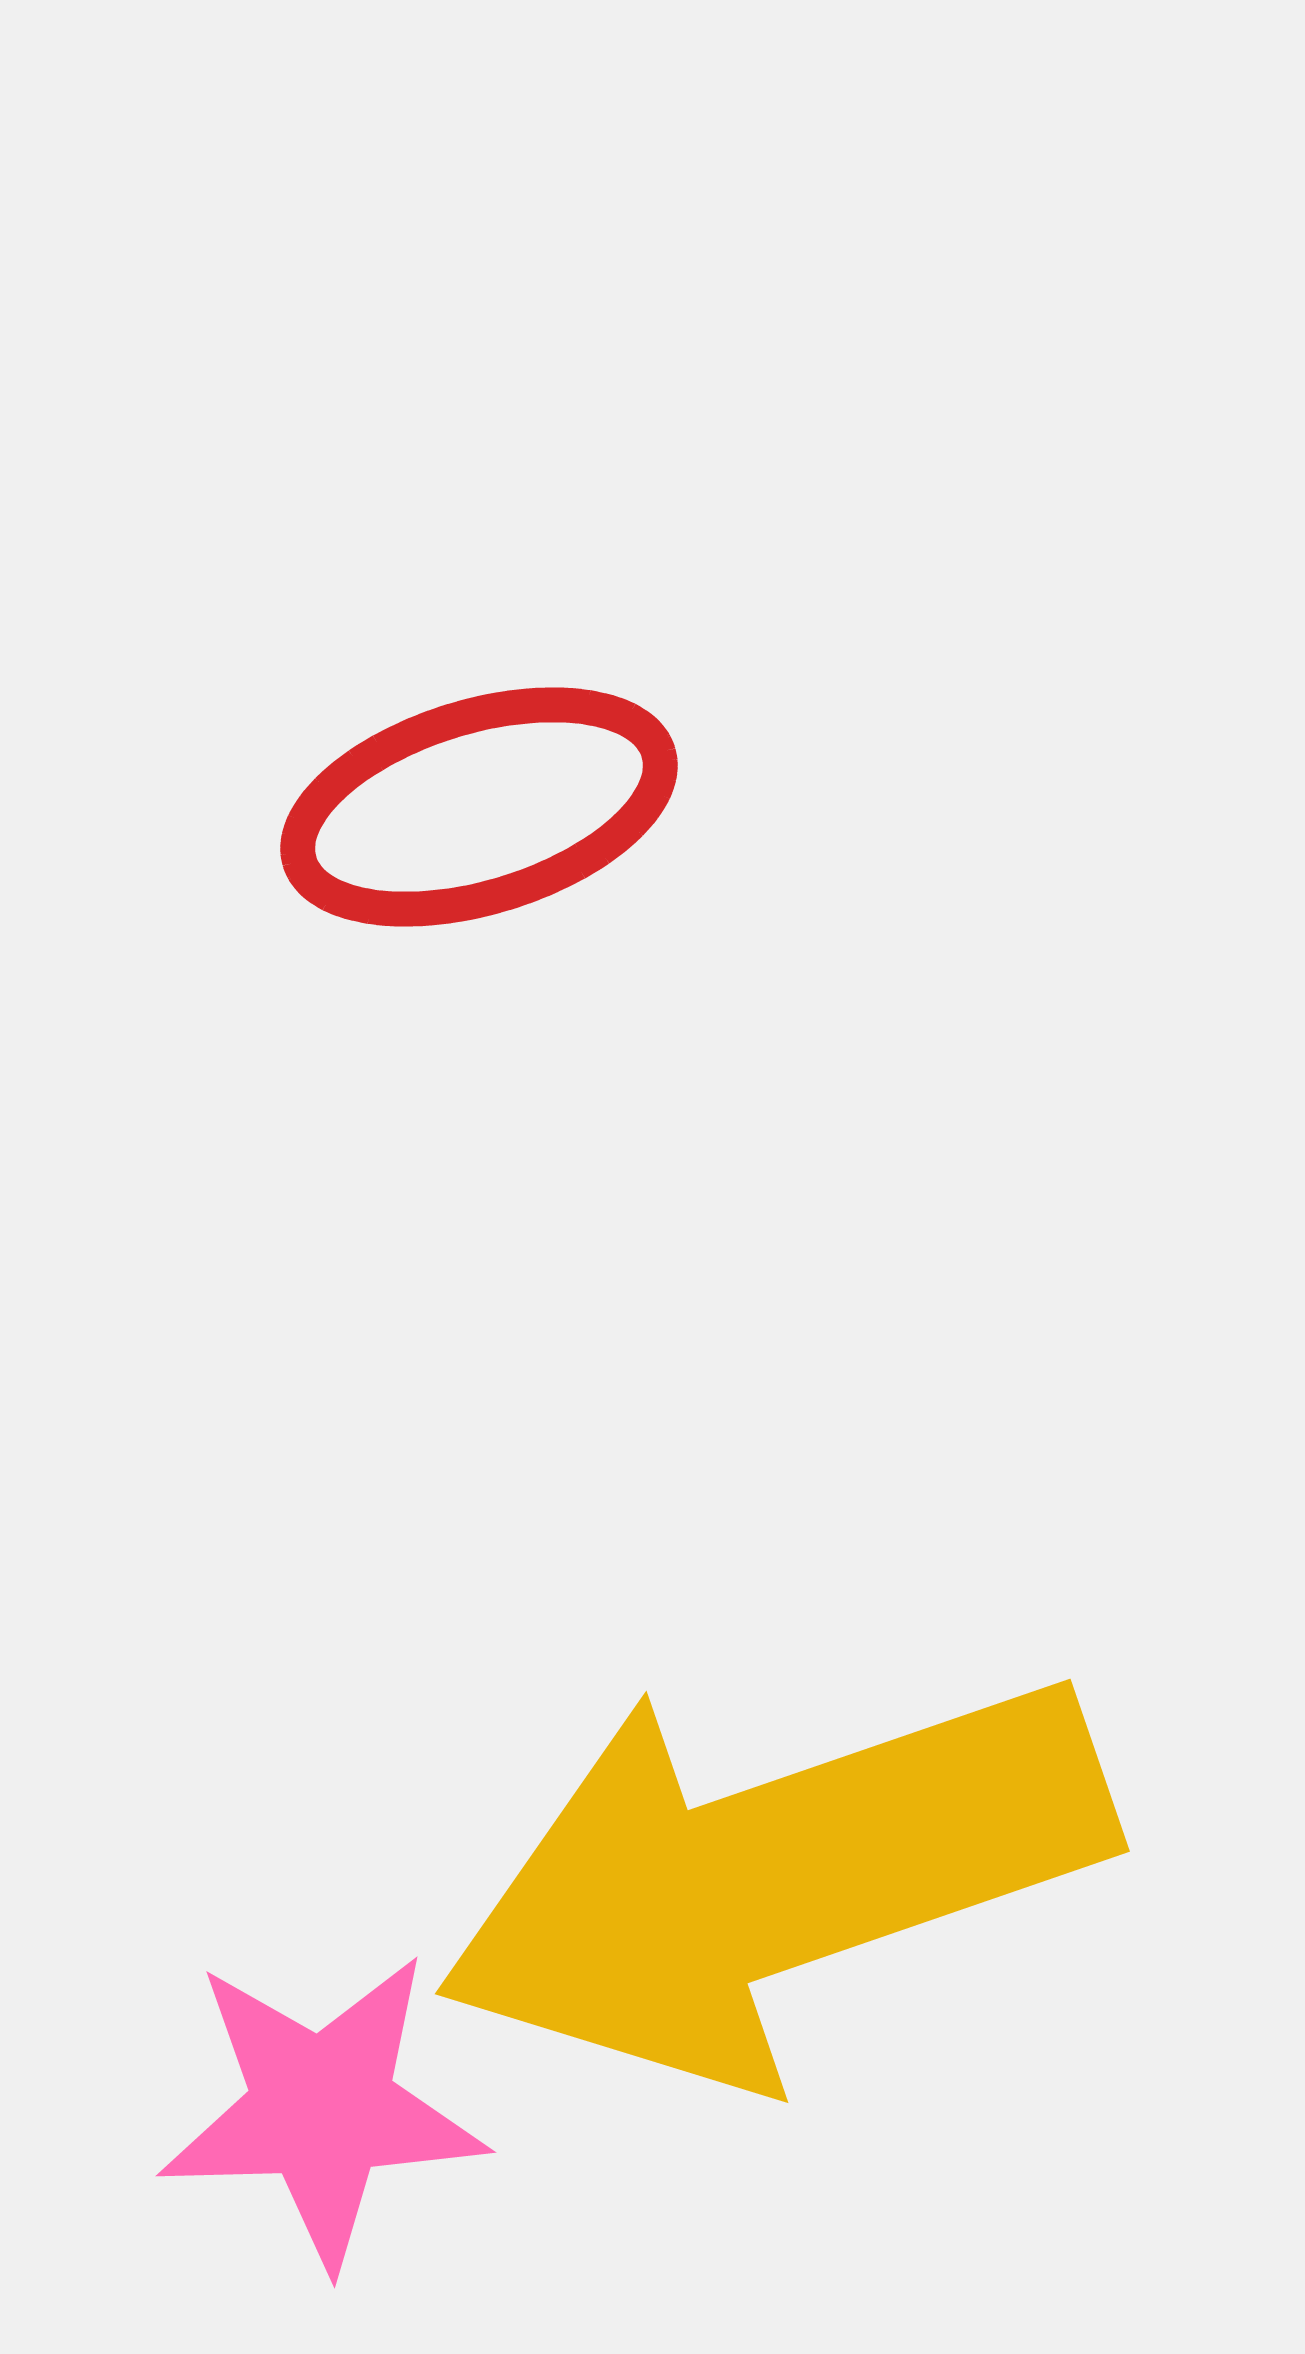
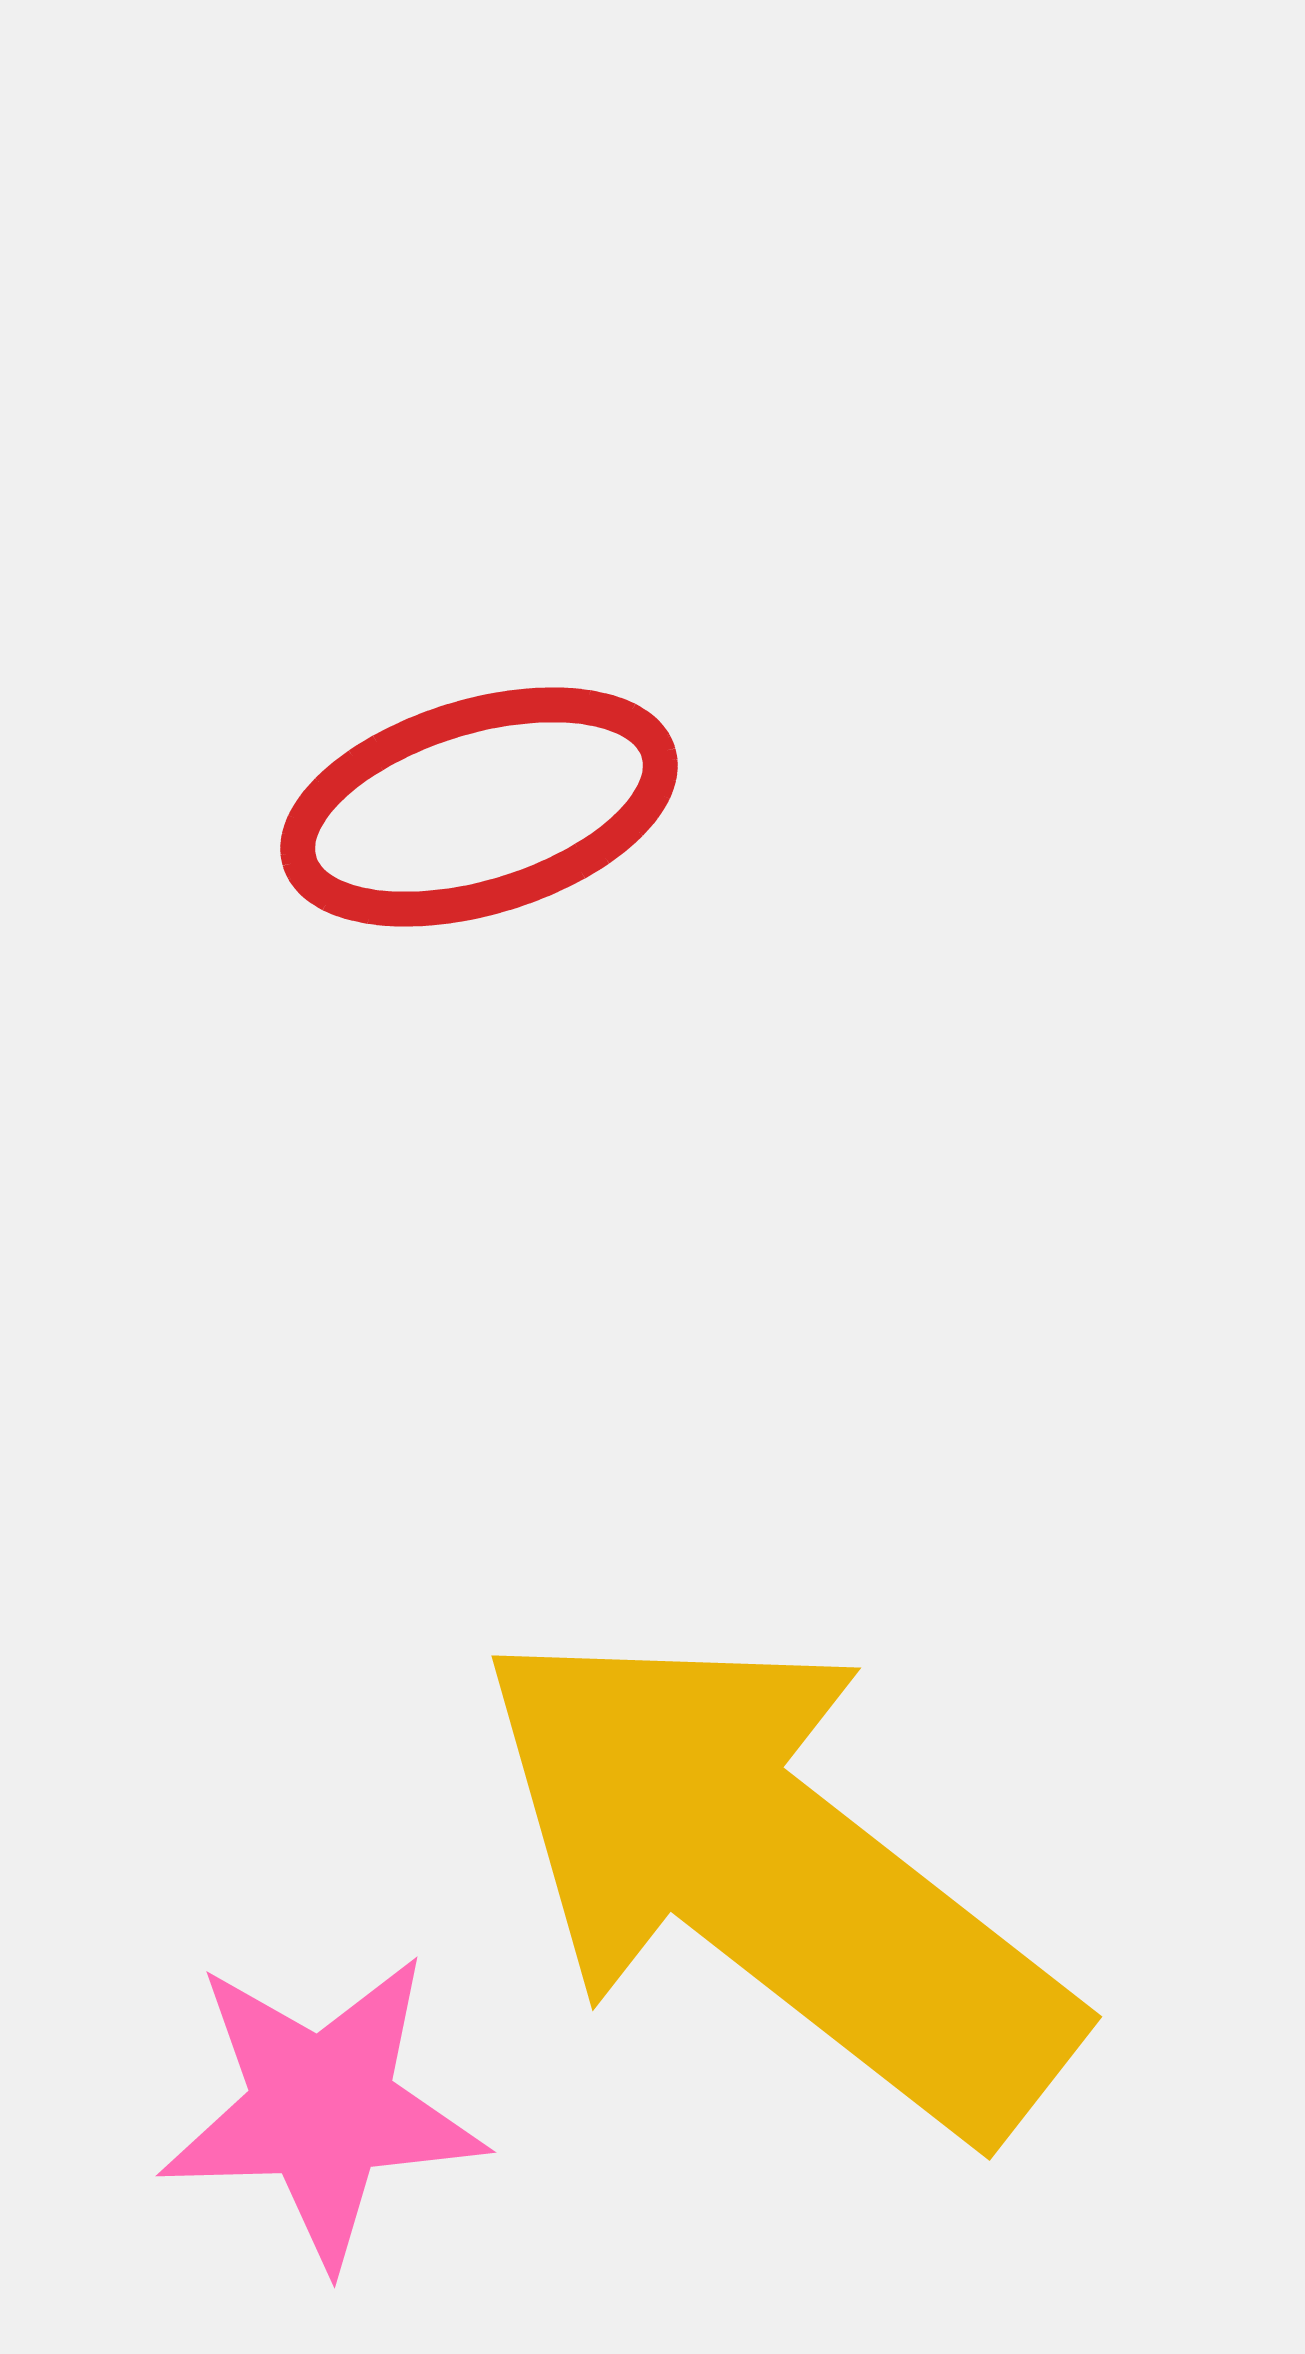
yellow arrow: rotated 57 degrees clockwise
